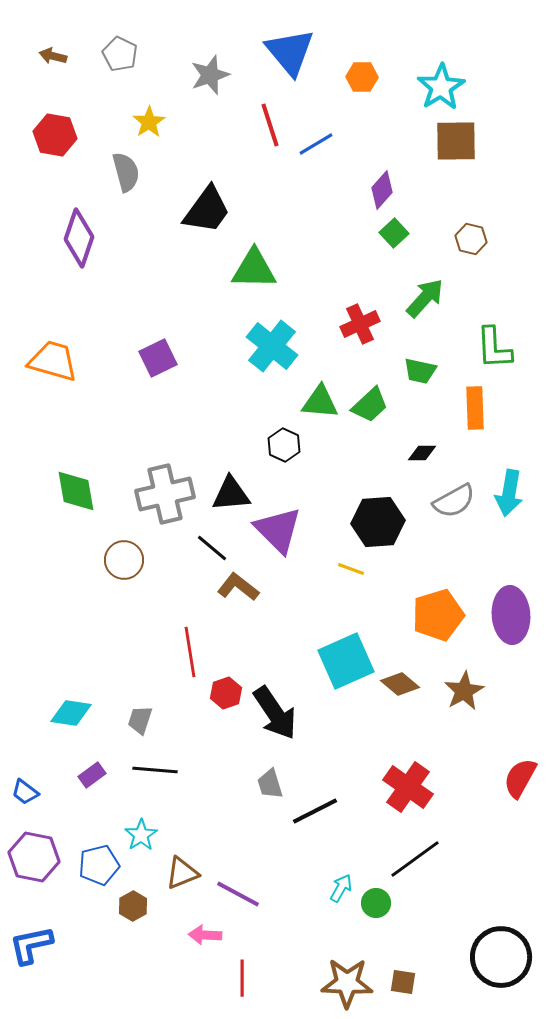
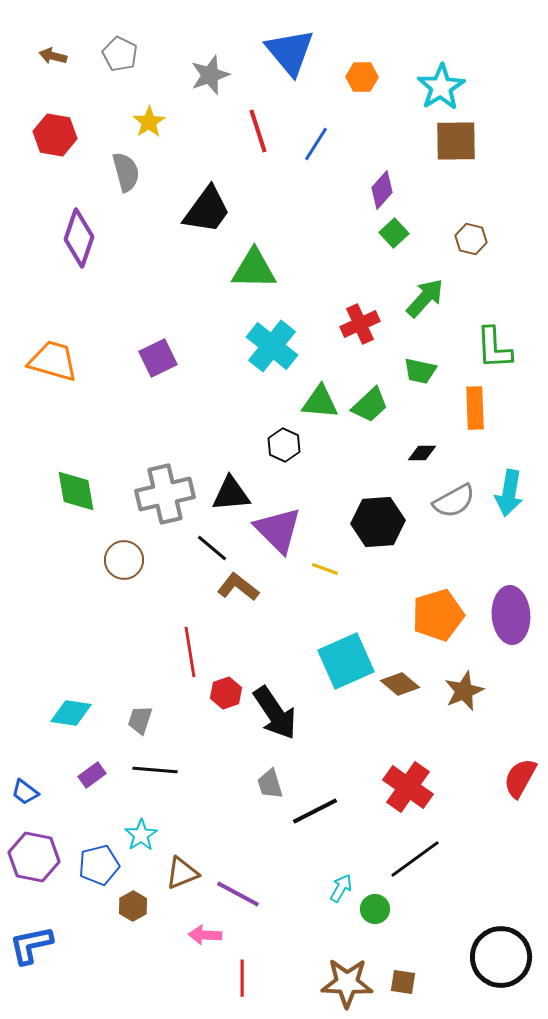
red line at (270, 125): moved 12 px left, 6 px down
blue line at (316, 144): rotated 27 degrees counterclockwise
yellow line at (351, 569): moved 26 px left
brown star at (464, 691): rotated 6 degrees clockwise
green circle at (376, 903): moved 1 px left, 6 px down
